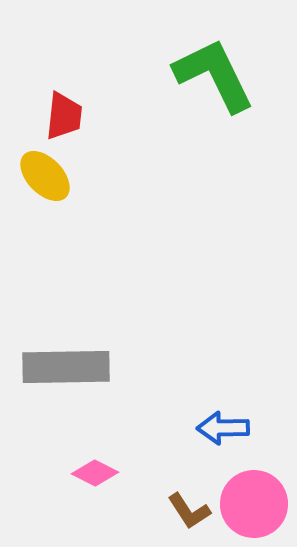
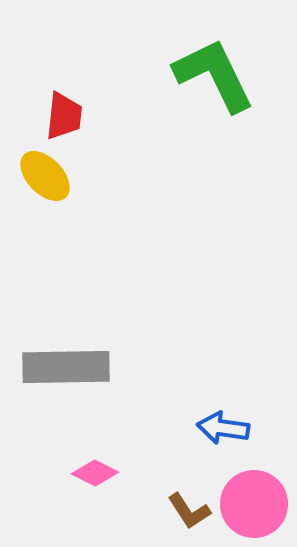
blue arrow: rotated 9 degrees clockwise
